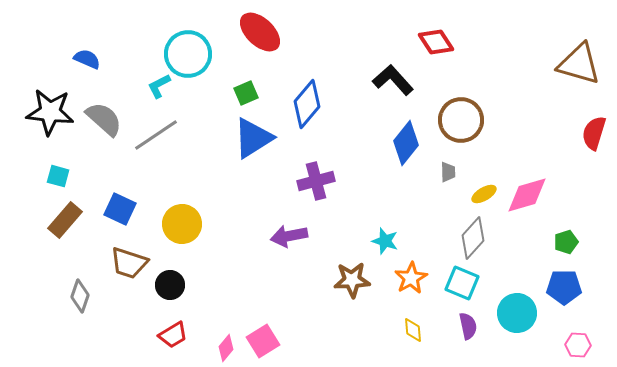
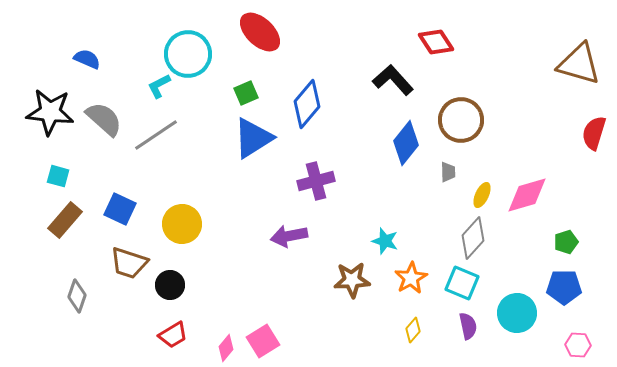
yellow ellipse at (484, 194): moved 2 px left, 1 px down; rotated 35 degrees counterclockwise
gray diamond at (80, 296): moved 3 px left
yellow diamond at (413, 330): rotated 45 degrees clockwise
